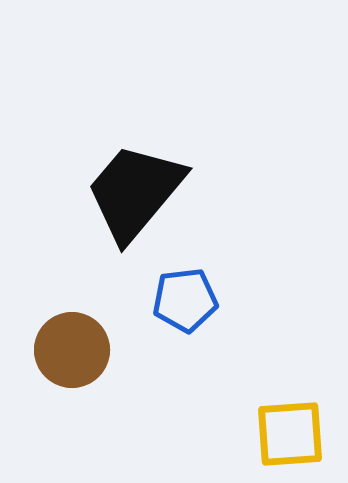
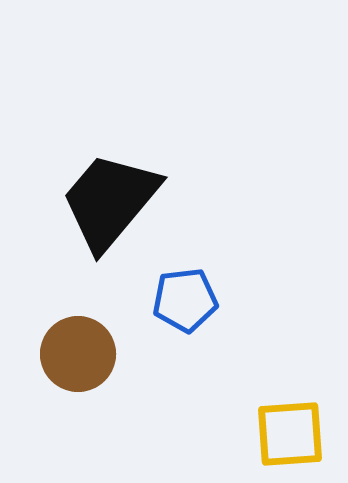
black trapezoid: moved 25 px left, 9 px down
brown circle: moved 6 px right, 4 px down
